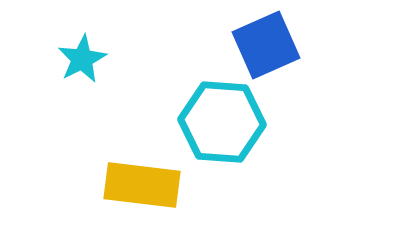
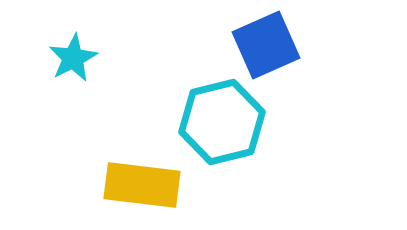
cyan star: moved 9 px left, 1 px up
cyan hexagon: rotated 18 degrees counterclockwise
